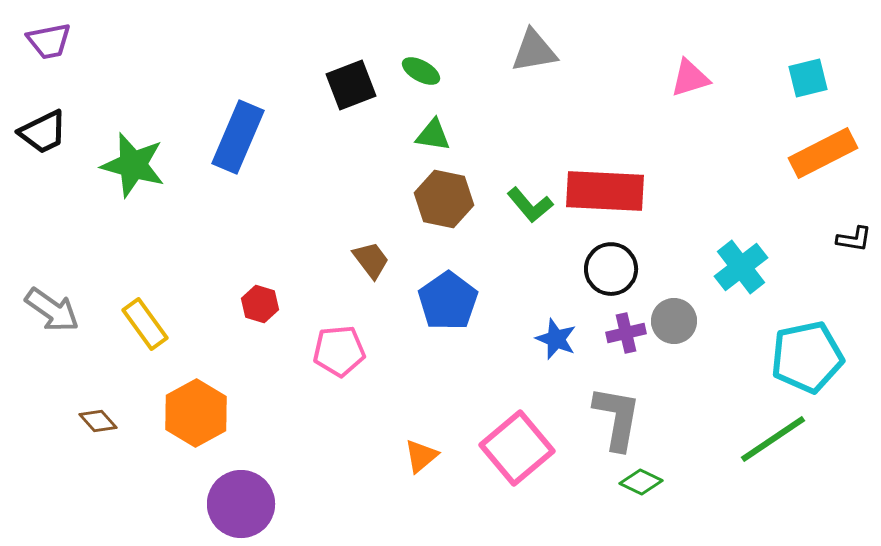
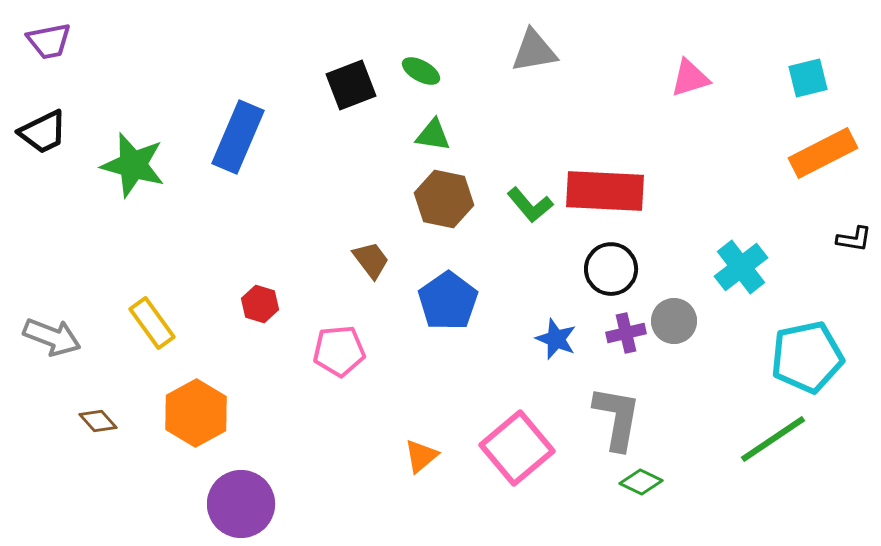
gray arrow: moved 27 px down; rotated 14 degrees counterclockwise
yellow rectangle: moved 7 px right, 1 px up
